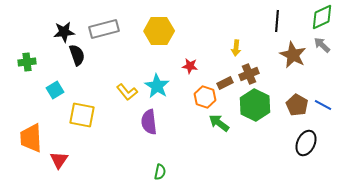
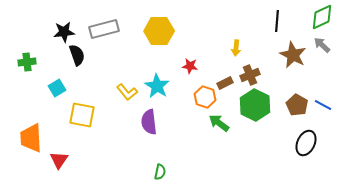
brown cross: moved 1 px right, 1 px down
cyan square: moved 2 px right, 2 px up
